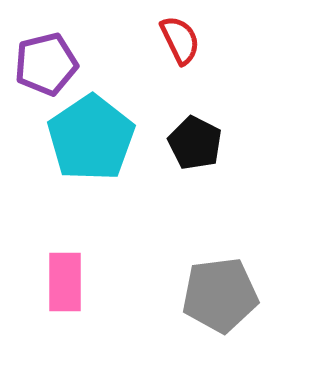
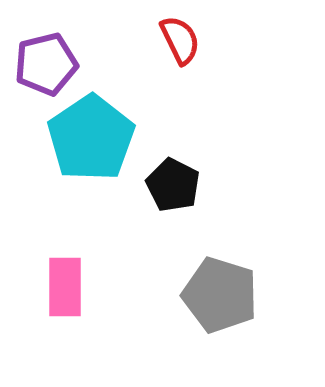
black pentagon: moved 22 px left, 42 px down
pink rectangle: moved 5 px down
gray pentagon: rotated 24 degrees clockwise
